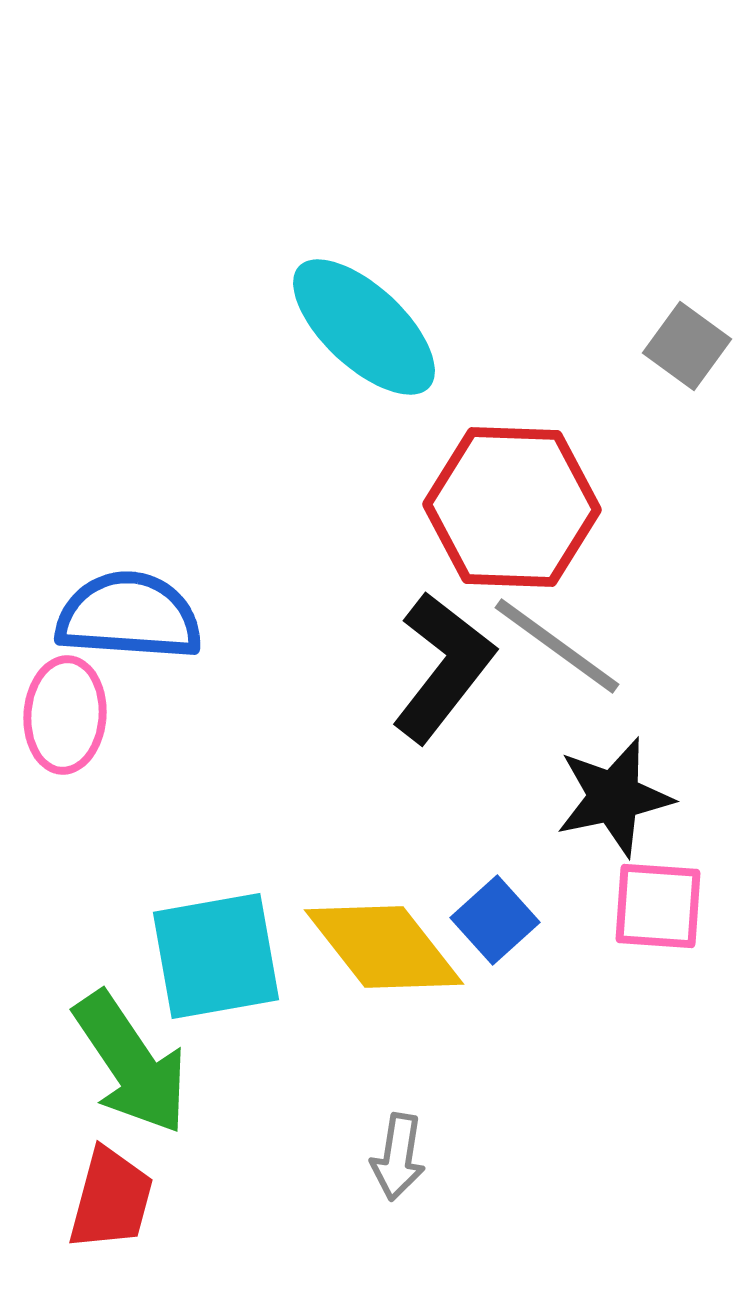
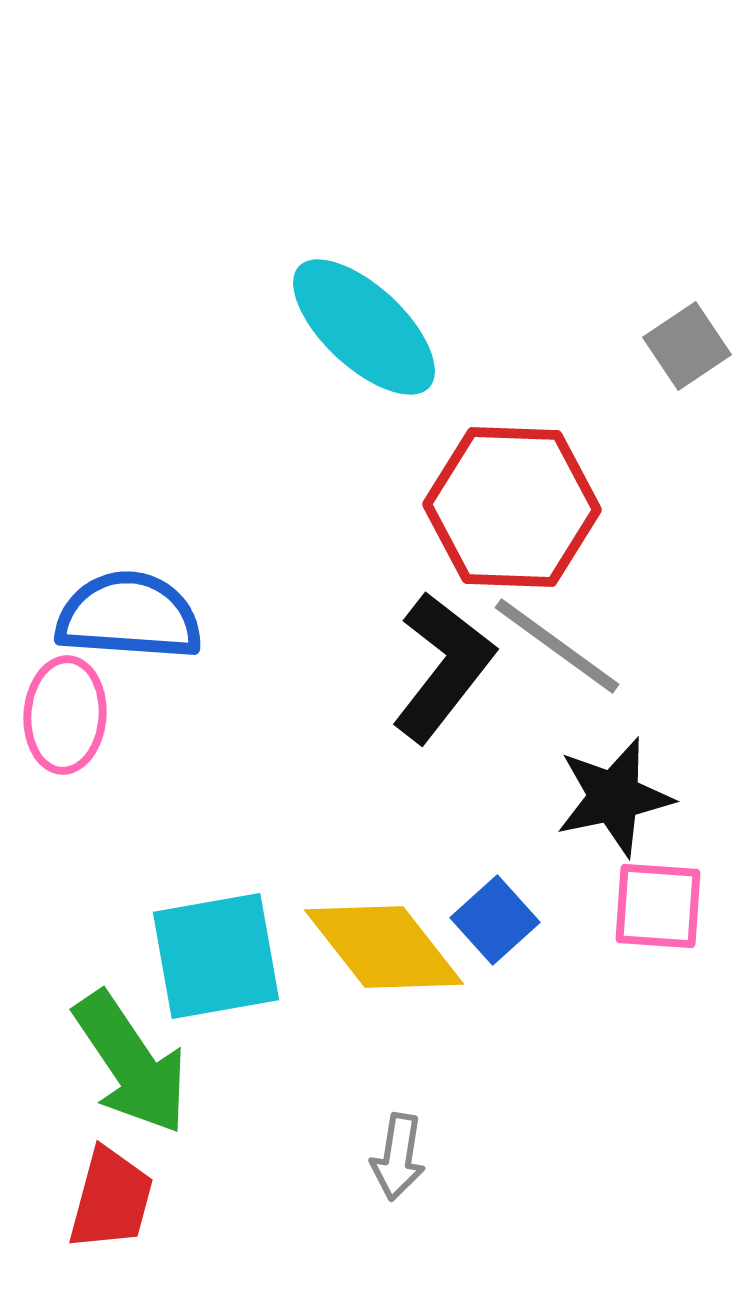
gray square: rotated 20 degrees clockwise
